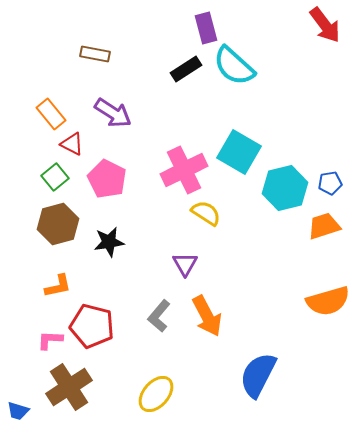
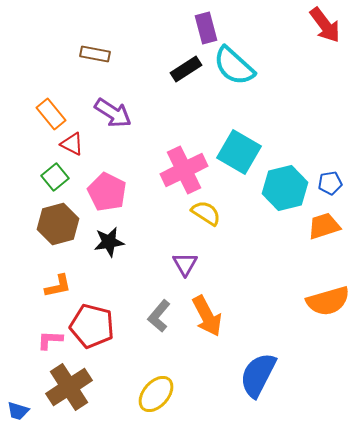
pink pentagon: moved 13 px down
